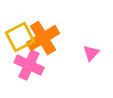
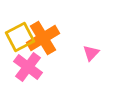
pink cross: moved 1 px left, 2 px down; rotated 12 degrees clockwise
